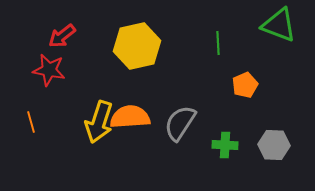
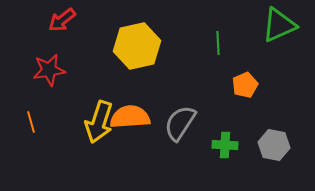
green triangle: rotated 45 degrees counterclockwise
red arrow: moved 16 px up
red star: rotated 20 degrees counterclockwise
gray hexagon: rotated 8 degrees clockwise
